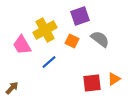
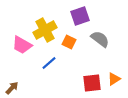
orange square: moved 3 px left, 1 px down
pink trapezoid: rotated 30 degrees counterclockwise
blue line: moved 1 px down
